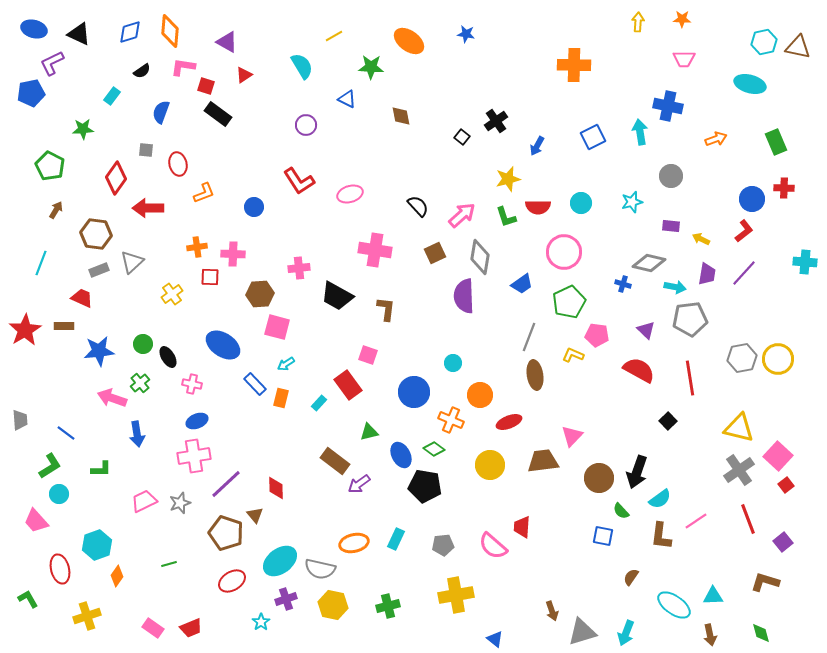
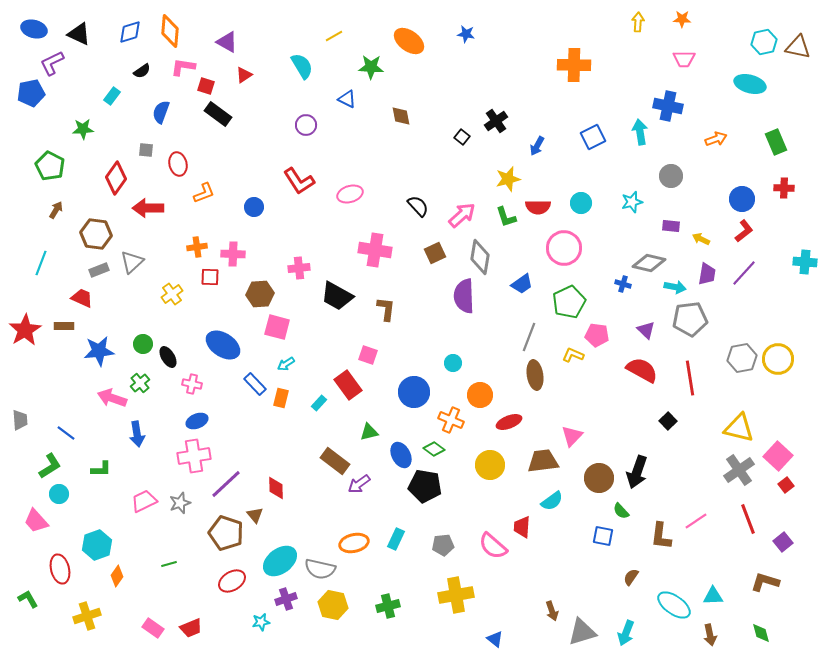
blue circle at (752, 199): moved 10 px left
pink circle at (564, 252): moved 4 px up
red semicircle at (639, 370): moved 3 px right
cyan semicircle at (660, 499): moved 108 px left, 2 px down
cyan star at (261, 622): rotated 24 degrees clockwise
